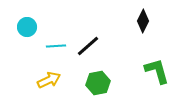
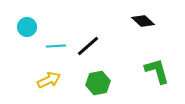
black diamond: rotated 75 degrees counterclockwise
